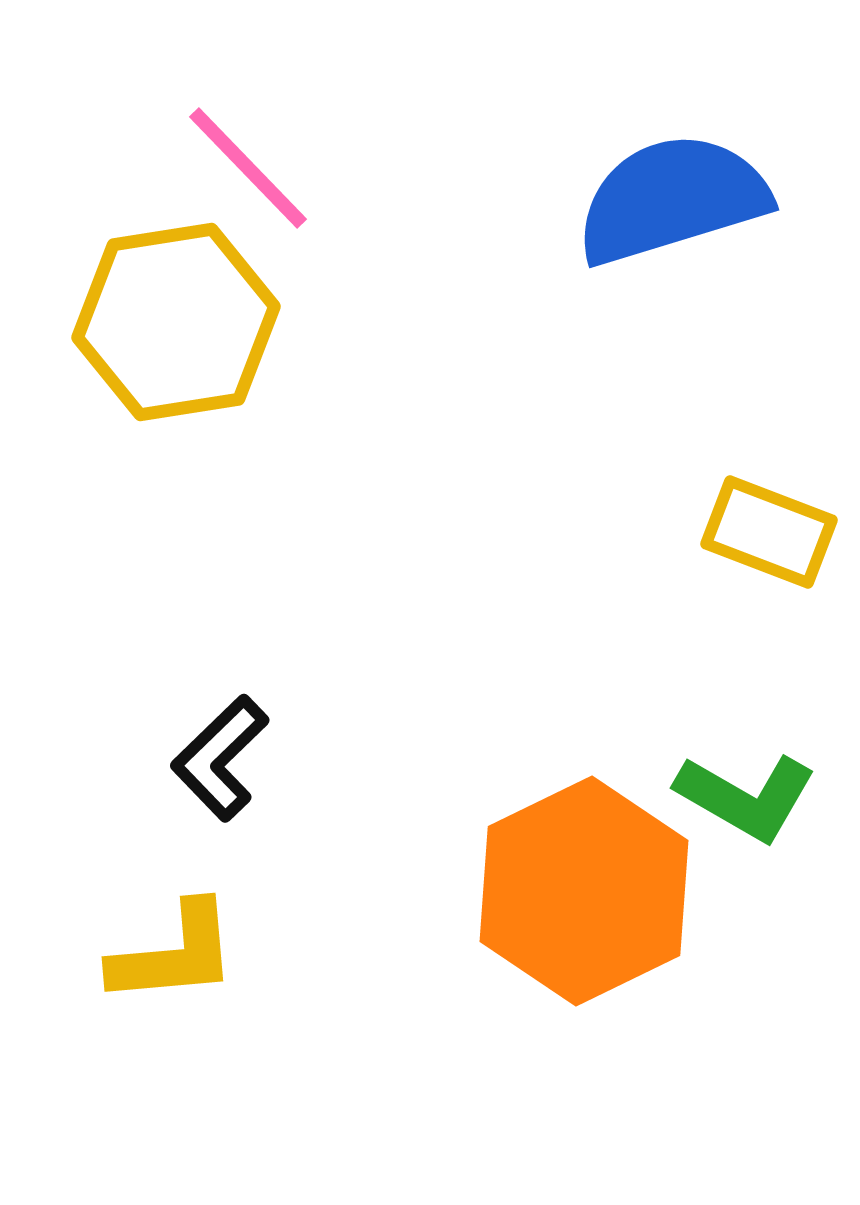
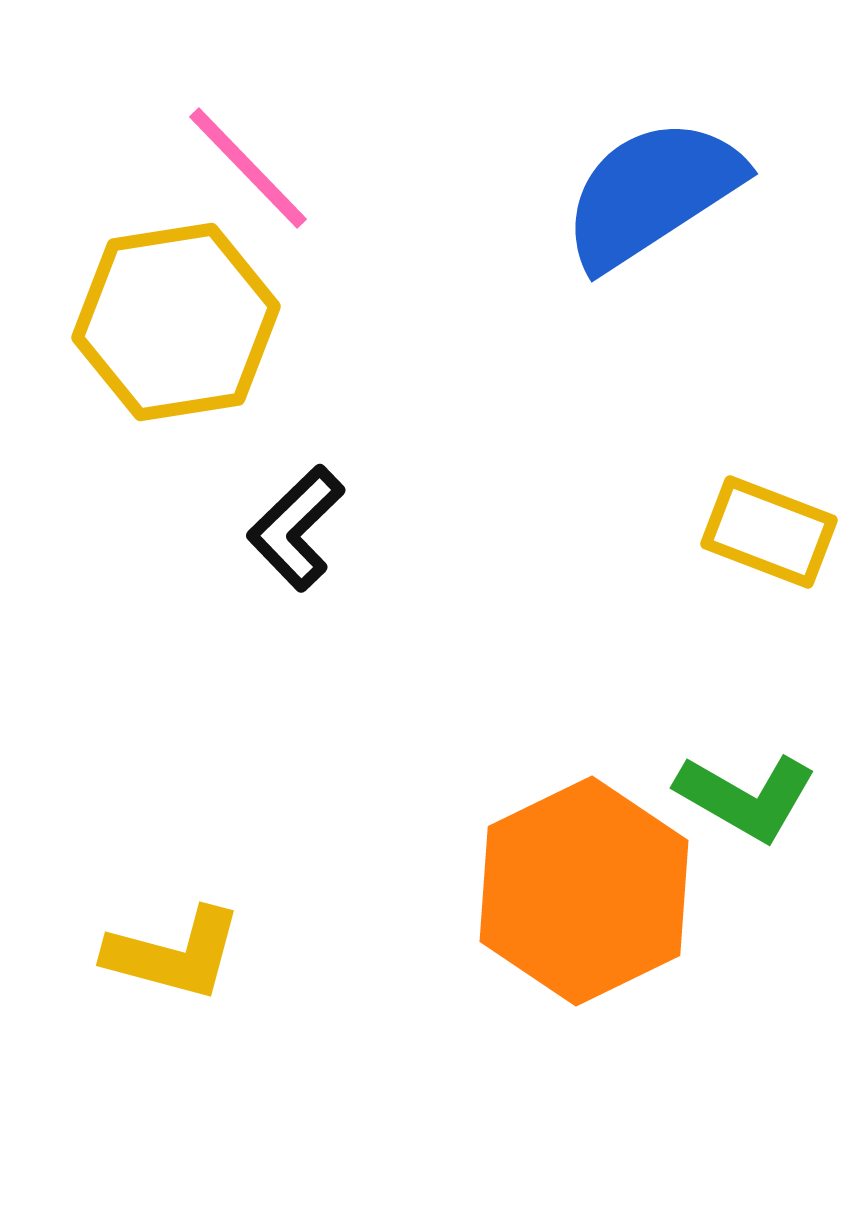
blue semicircle: moved 20 px left, 6 px up; rotated 16 degrees counterclockwise
black L-shape: moved 76 px right, 230 px up
yellow L-shape: rotated 20 degrees clockwise
